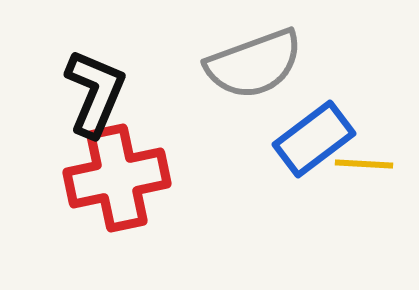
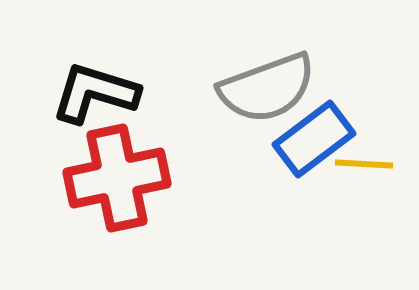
gray semicircle: moved 13 px right, 24 px down
black L-shape: rotated 96 degrees counterclockwise
